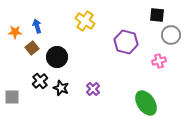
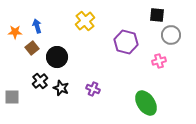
yellow cross: rotated 18 degrees clockwise
purple cross: rotated 24 degrees counterclockwise
